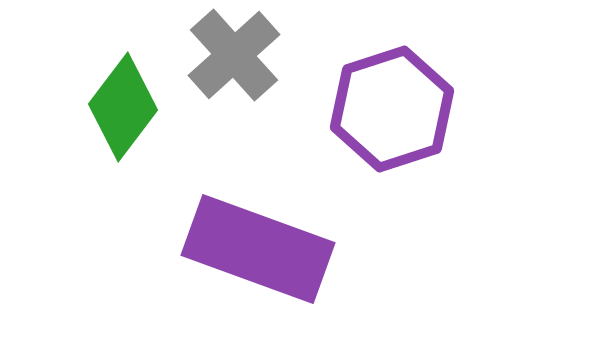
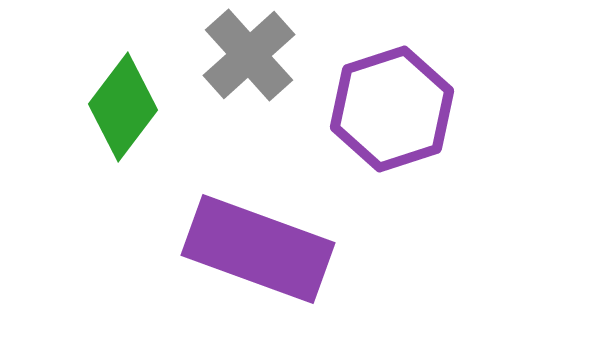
gray cross: moved 15 px right
